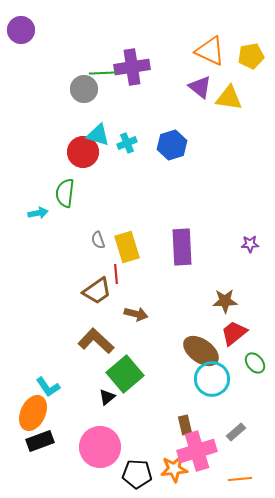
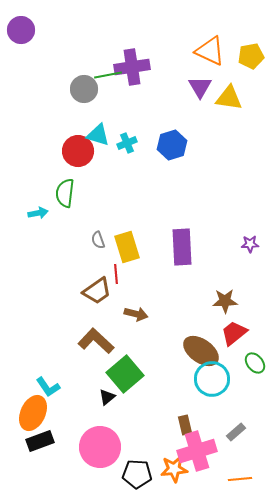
green line: moved 5 px right, 2 px down; rotated 8 degrees counterclockwise
purple triangle: rotated 20 degrees clockwise
red circle: moved 5 px left, 1 px up
